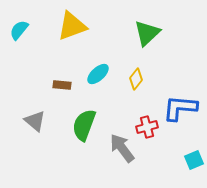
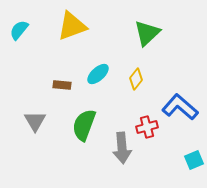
blue L-shape: moved 1 px up; rotated 36 degrees clockwise
gray triangle: rotated 20 degrees clockwise
gray arrow: rotated 148 degrees counterclockwise
